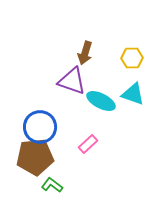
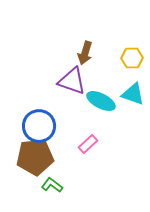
blue circle: moved 1 px left, 1 px up
